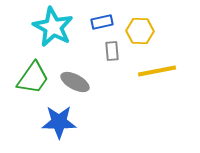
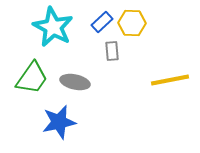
blue rectangle: rotated 30 degrees counterclockwise
yellow hexagon: moved 8 px left, 8 px up
yellow line: moved 13 px right, 9 px down
green trapezoid: moved 1 px left
gray ellipse: rotated 16 degrees counterclockwise
blue star: rotated 12 degrees counterclockwise
